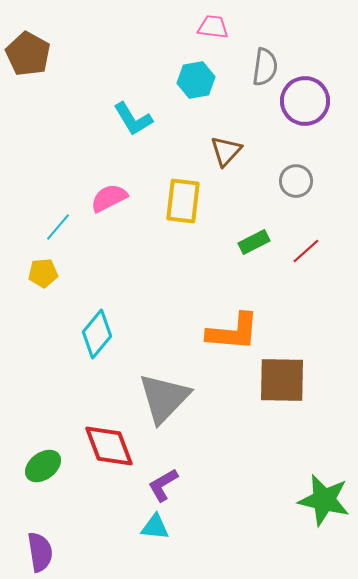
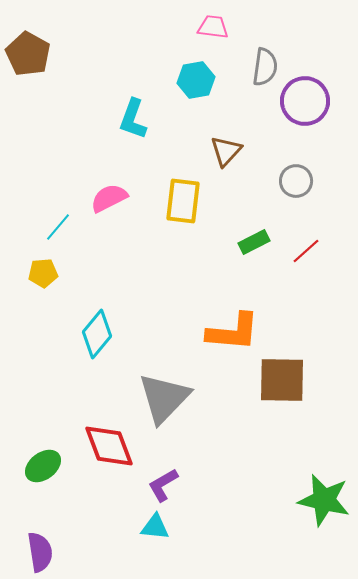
cyan L-shape: rotated 51 degrees clockwise
